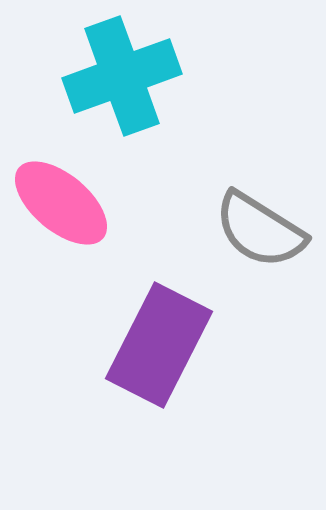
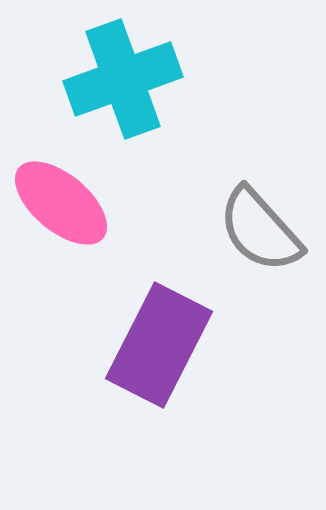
cyan cross: moved 1 px right, 3 px down
gray semicircle: rotated 16 degrees clockwise
